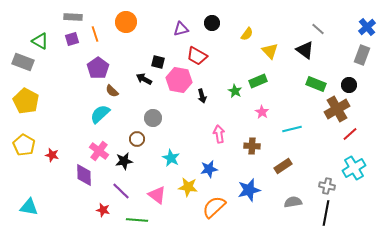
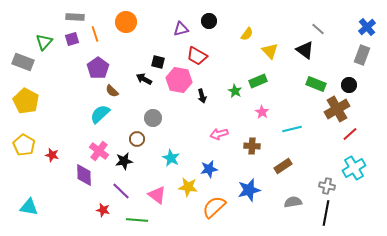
gray rectangle at (73, 17): moved 2 px right
black circle at (212, 23): moved 3 px left, 2 px up
green triangle at (40, 41): moved 4 px right, 1 px down; rotated 42 degrees clockwise
pink arrow at (219, 134): rotated 96 degrees counterclockwise
